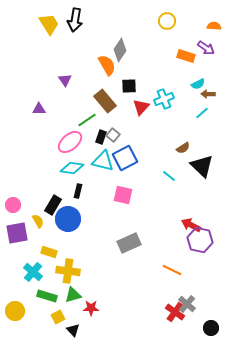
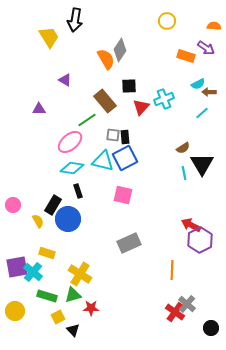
yellow trapezoid at (49, 24): moved 13 px down
orange semicircle at (107, 65): moved 1 px left, 6 px up
purple triangle at (65, 80): rotated 24 degrees counterclockwise
brown arrow at (208, 94): moved 1 px right, 2 px up
gray square at (113, 135): rotated 32 degrees counterclockwise
black rectangle at (101, 137): moved 24 px right; rotated 24 degrees counterclockwise
black triangle at (202, 166): moved 2 px up; rotated 15 degrees clockwise
cyan line at (169, 176): moved 15 px right, 3 px up; rotated 40 degrees clockwise
black rectangle at (78, 191): rotated 32 degrees counterclockwise
purple square at (17, 233): moved 34 px down
purple hexagon at (200, 240): rotated 20 degrees clockwise
yellow rectangle at (49, 252): moved 2 px left, 1 px down
orange line at (172, 270): rotated 66 degrees clockwise
yellow cross at (68, 271): moved 12 px right, 3 px down; rotated 25 degrees clockwise
